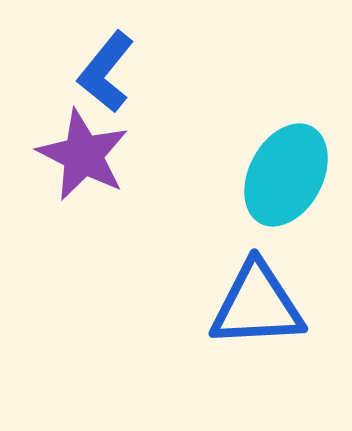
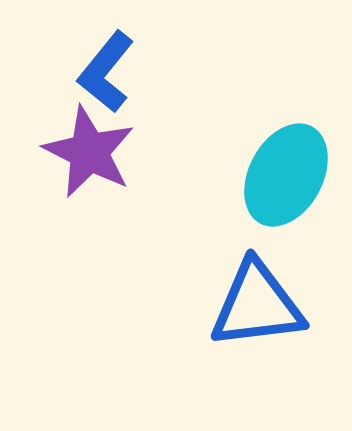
purple star: moved 6 px right, 3 px up
blue triangle: rotated 4 degrees counterclockwise
